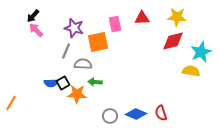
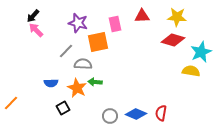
red triangle: moved 2 px up
purple star: moved 4 px right, 5 px up
red diamond: moved 1 px up; rotated 30 degrees clockwise
gray line: rotated 21 degrees clockwise
black square: moved 25 px down
orange star: moved 6 px up; rotated 24 degrees clockwise
orange line: rotated 14 degrees clockwise
red semicircle: rotated 28 degrees clockwise
